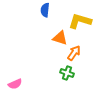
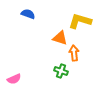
blue semicircle: moved 17 px left, 4 px down; rotated 104 degrees clockwise
orange arrow: rotated 42 degrees counterclockwise
green cross: moved 6 px left, 2 px up
pink semicircle: moved 1 px left, 5 px up
